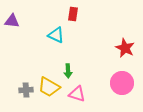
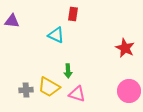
pink circle: moved 7 px right, 8 px down
